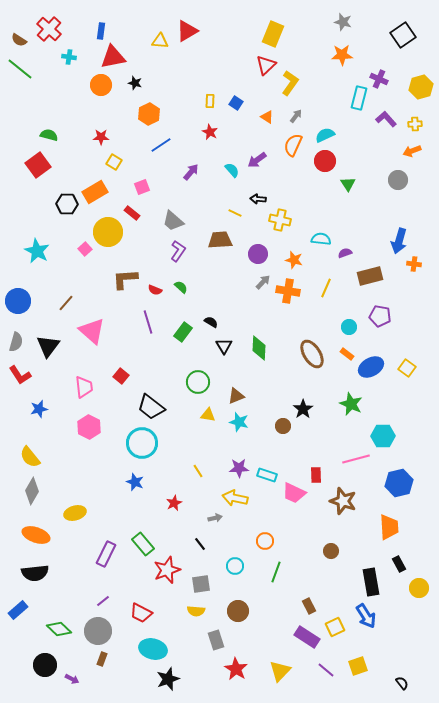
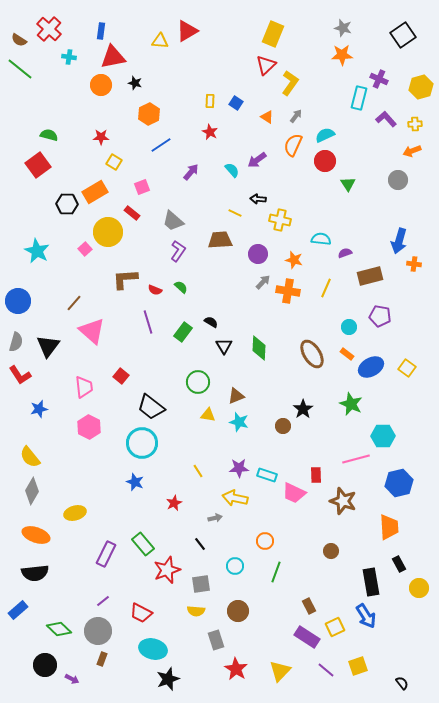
gray star at (343, 22): moved 6 px down
brown line at (66, 303): moved 8 px right
